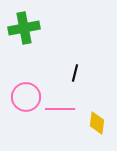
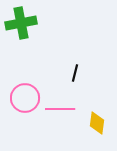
green cross: moved 3 px left, 5 px up
pink circle: moved 1 px left, 1 px down
